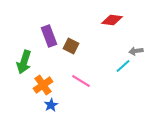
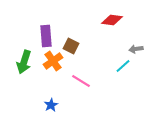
purple rectangle: moved 3 px left; rotated 15 degrees clockwise
gray arrow: moved 2 px up
orange cross: moved 10 px right, 24 px up
